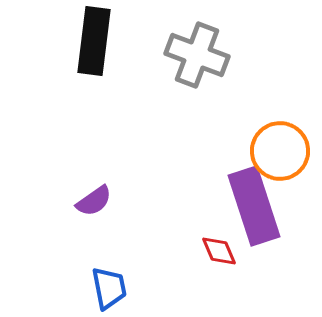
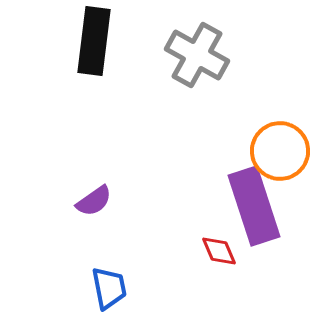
gray cross: rotated 8 degrees clockwise
